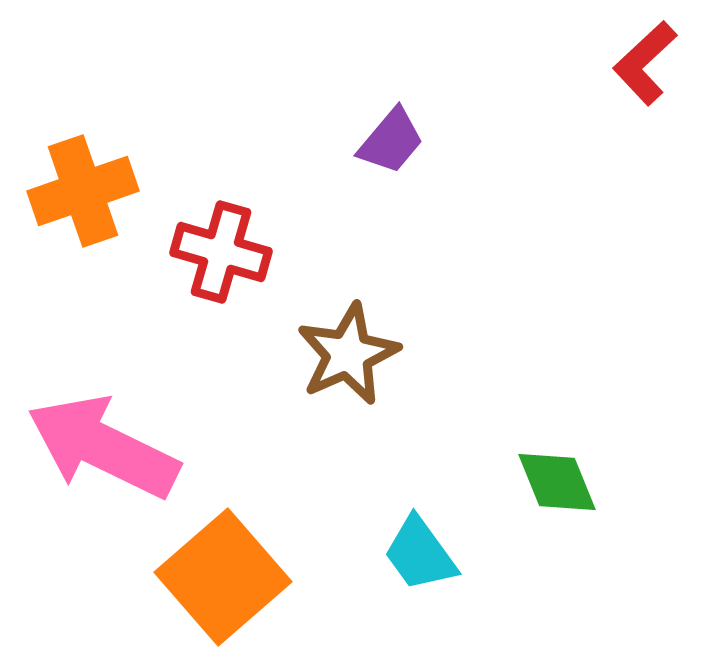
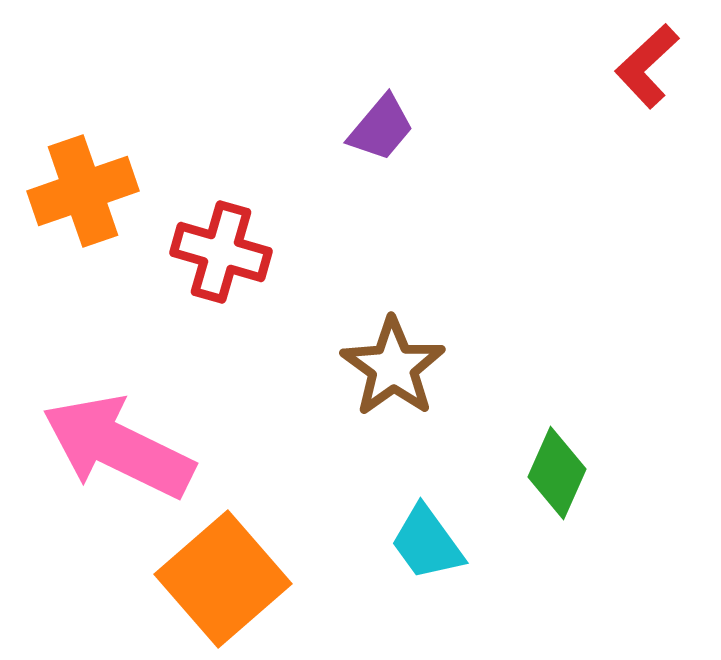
red L-shape: moved 2 px right, 3 px down
purple trapezoid: moved 10 px left, 13 px up
brown star: moved 45 px right, 13 px down; rotated 12 degrees counterclockwise
pink arrow: moved 15 px right
green diamond: moved 9 px up; rotated 46 degrees clockwise
cyan trapezoid: moved 7 px right, 11 px up
orange square: moved 2 px down
